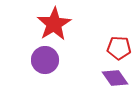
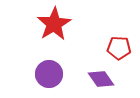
purple circle: moved 4 px right, 14 px down
purple diamond: moved 14 px left, 1 px down
